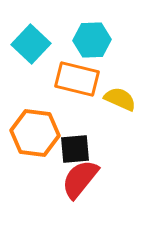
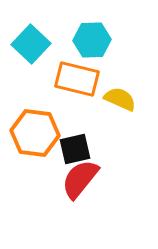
black square: rotated 8 degrees counterclockwise
